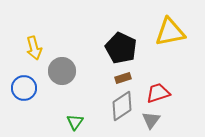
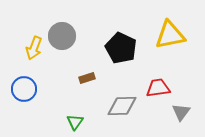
yellow triangle: moved 3 px down
yellow arrow: rotated 35 degrees clockwise
gray circle: moved 35 px up
brown rectangle: moved 36 px left
blue circle: moved 1 px down
red trapezoid: moved 5 px up; rotated 10 degrees clockwise
gray diamond: rotated 32 degrees clockwise
gray triangle: moved 30 px right, 8 px up
